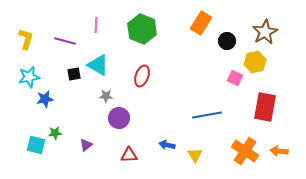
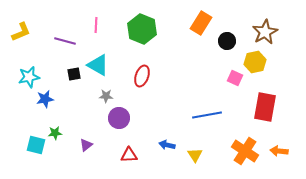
yellow L-shape: moved 5 px left, 7 px up; rotated 50 degrees clockwise
